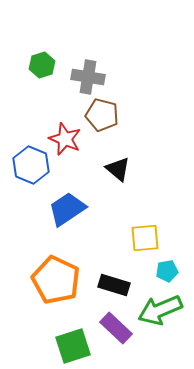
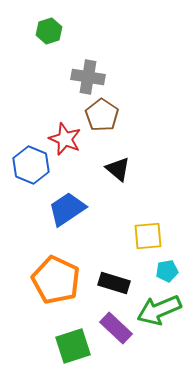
green hexagon: moved 7 px right, 34 px up
brown pentagon: rotated 20 degrees clockwise
yellow square: moved 3 px right, 2 px up
black rectangle: moved 2 px up
green arrow: moved 1 px left
